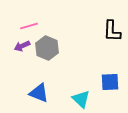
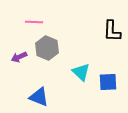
pink line: moved 5 px right, 4 px up; rotated 18 degrees clockwise
purple arrow: moved 3 px left, 11 px down
blue square: moved 2 px left
blue triangle: moved 4 px down
cyan triangle: moved 27 px up
